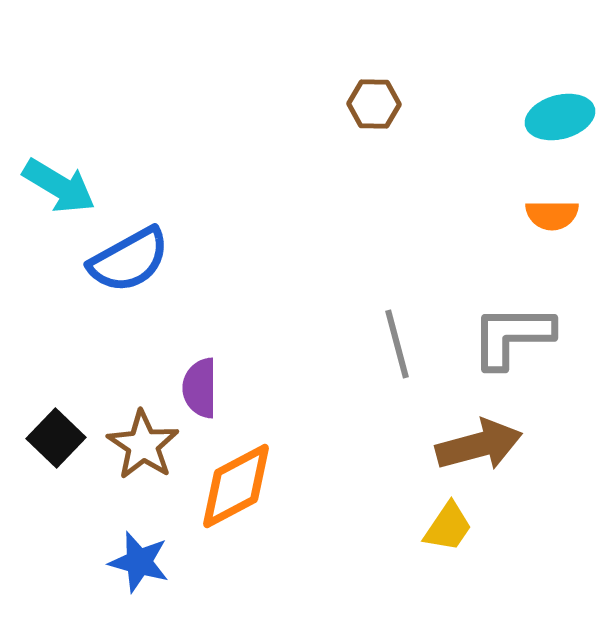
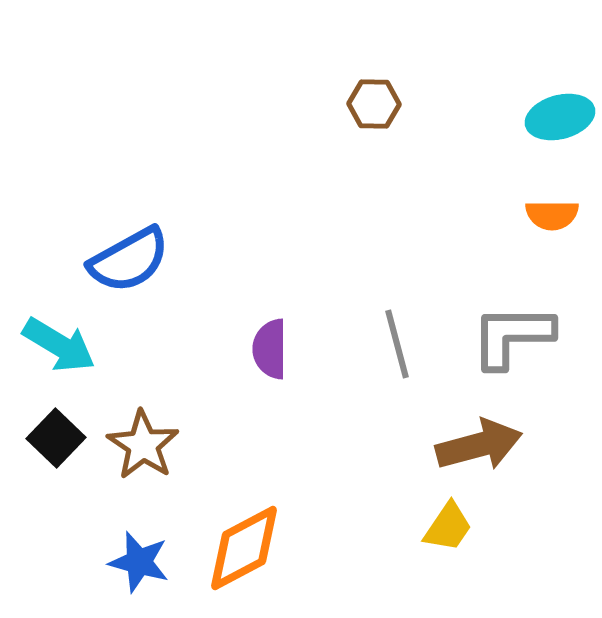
cyan arrow: moved 159 px down
purple semicircle: moved 70 px right, 39 px up
orange diamond: moved 8 px right, 62 px down
